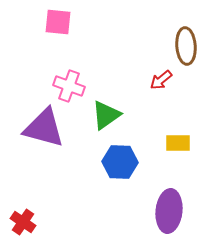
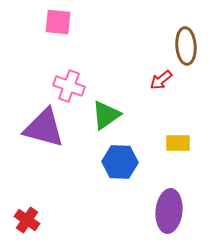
red cross: moved 4 px right, 2 px up
